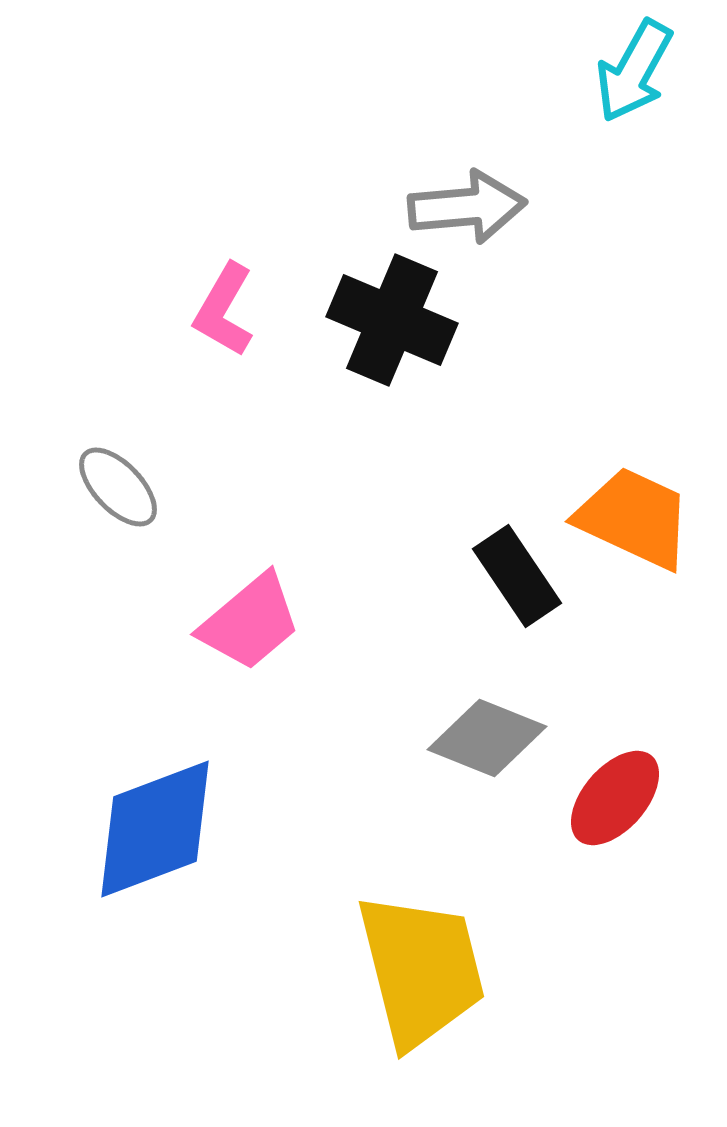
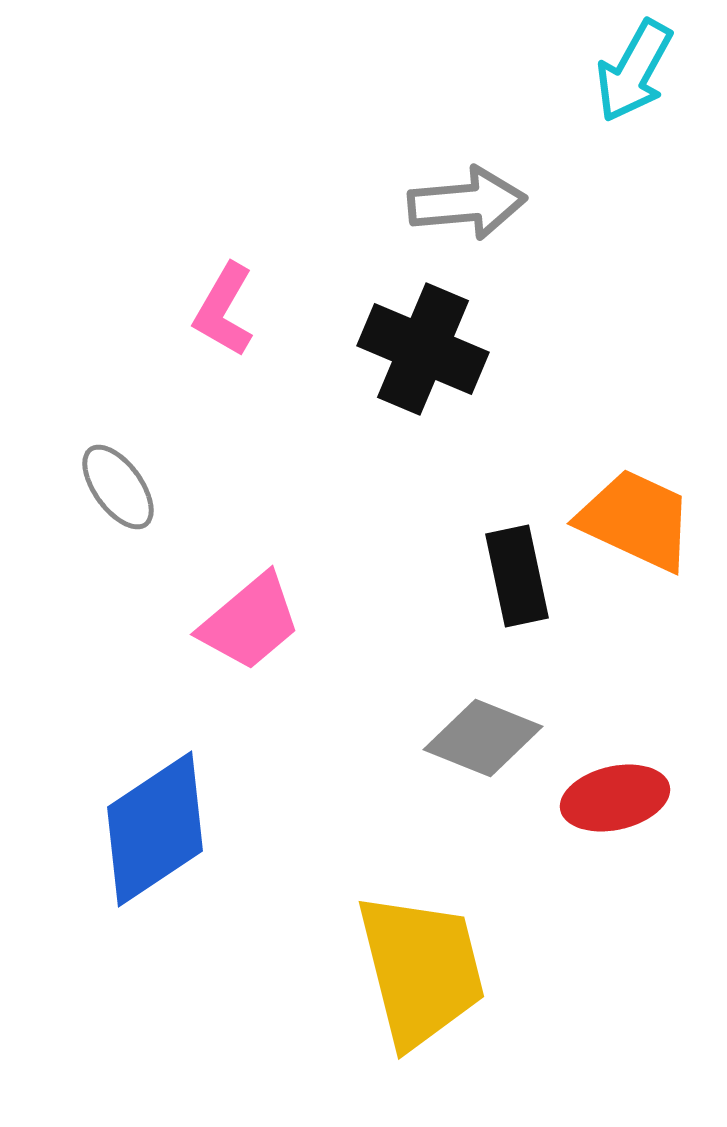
gray arrow: moved 4 px up
black cross: moved 31 px right, 29 px down
gray ellipse: rotated 8 degrees clockwise
orange trapezoid: moved 2 px right, 2 px down
black rectangle: rotated 22 degrees clockwise
gray diamond: moved 4 px left
red ellipse: rotated 36 degrees clockwise
blue diamond: rotated 13 degrees counterclockwise
